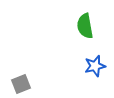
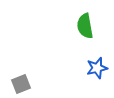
blue star: moved 2 px right, 2 px down
